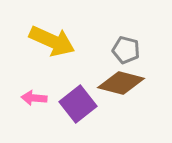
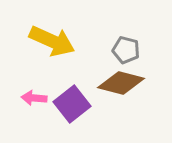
purple square: moved 6 px left
